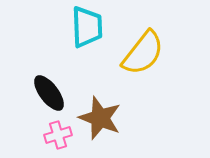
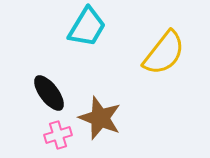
cyan trapezoid: rotated 33 degrees clockwise
yellow semicircle: moved 21 px right
